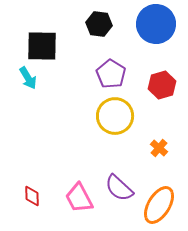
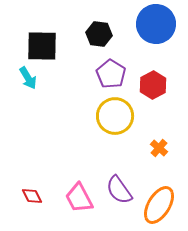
black hexagon: moved 10 px down
red hexagon: moved 9 px left; rotated 12 degrees counterclockwise
purple semicircle: moved 2 px down; rotated 12 degrees clockwise
red diamond: rotated 25 degrees counterclockwise
